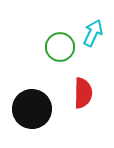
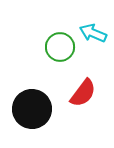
cyan arrow: rotated 92 degrees counterclockwise
red semicircle: rotated 36 degrees clockwise
